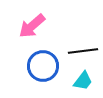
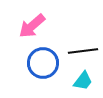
blue circle: moved 3 px up
